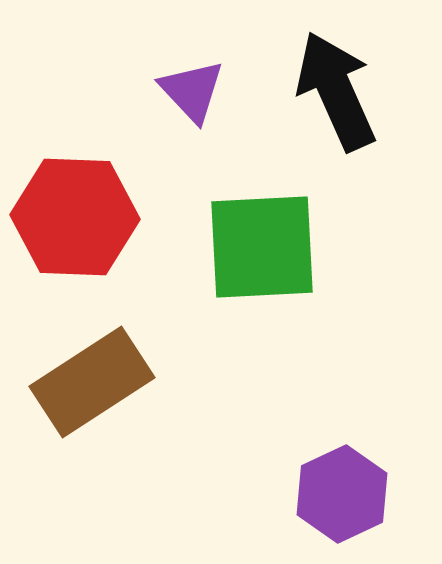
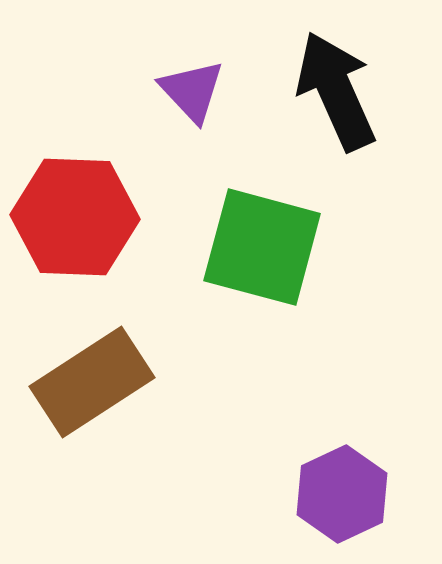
green square: rotated 18 degrees clockwise
